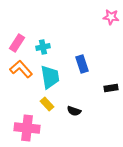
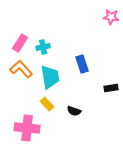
pink rectangle: moved 3 px right
